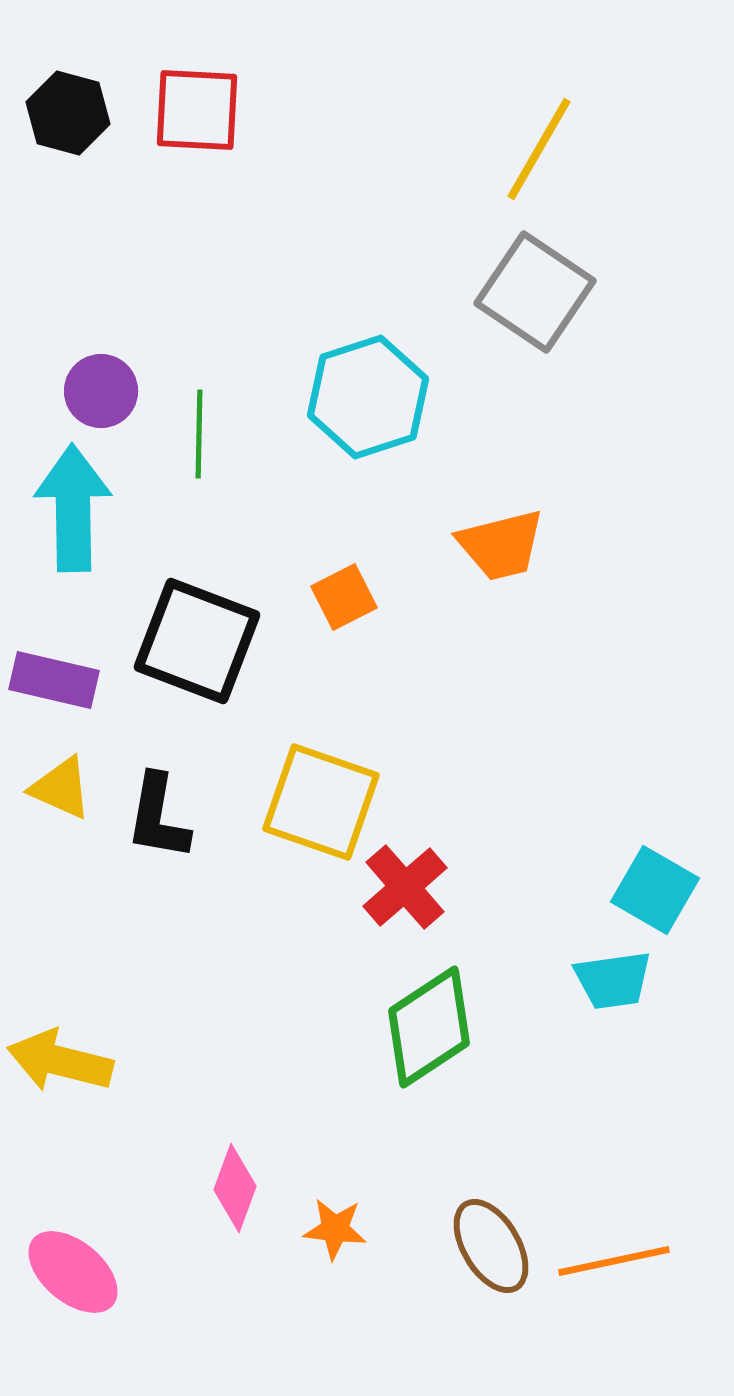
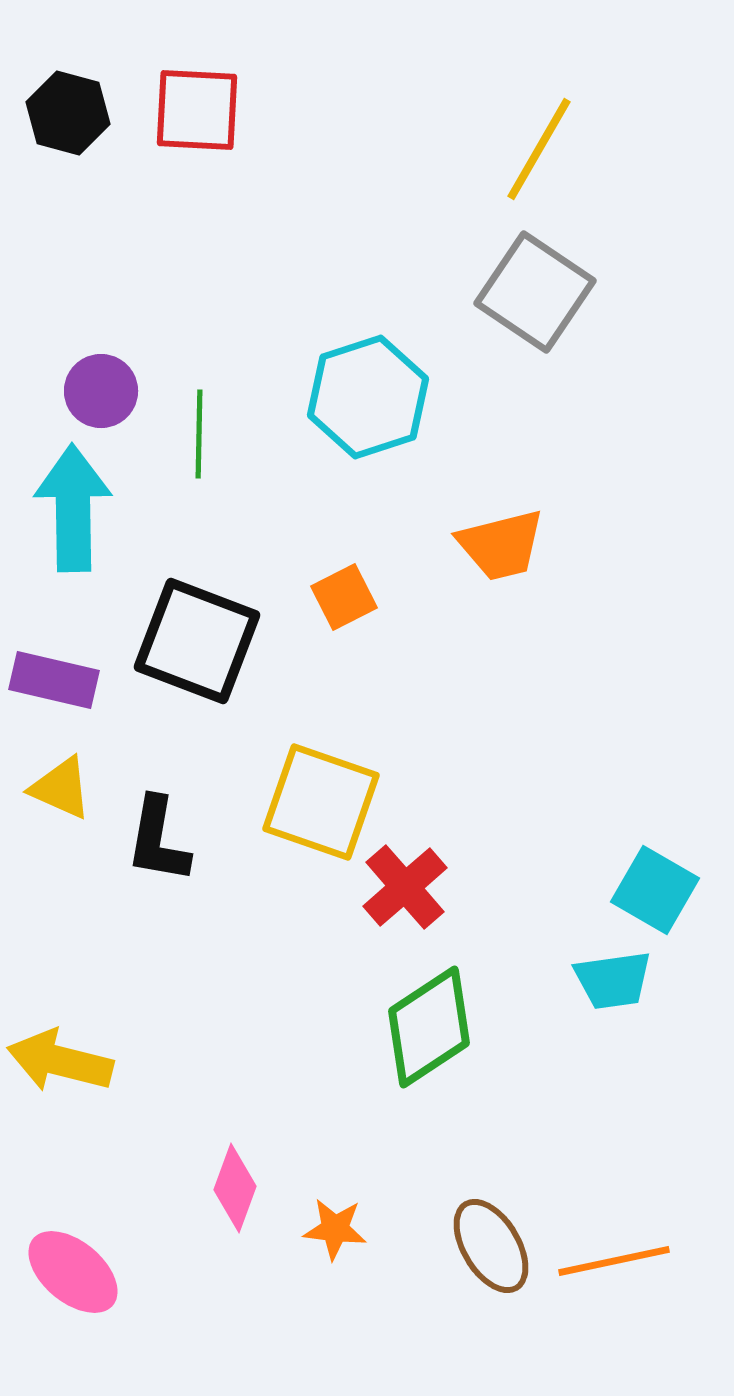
black L-shape: moved 23 px down
